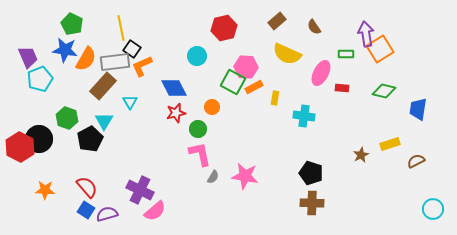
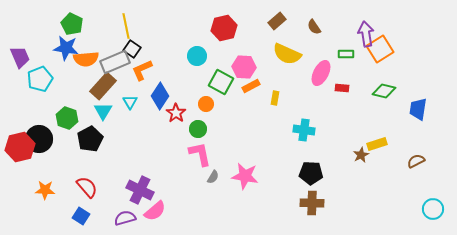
yellow line at (121, 28): moved 5 px right, 2 px up
blue star at (65, 50): moved 1 px right, 2 px up
purple trapezoid at (28, 57): moved 8 px left
orange semicircle at (86, 59): rotated 55 degrees clockwise
gray rectangle at (115, 62): rotated 16 degrees counterclockwise
orange L-shape at (142, 66): moved 4 px down
pink hexagon at (246, 67): moved 2 px left
green square at (233, 82): moved 12 px left
orange rectangle at (254, 87): moved 3 px left, 1 px up
blue diamond at (174, 88): moved 14 px left, 8 px down; rotated 60 degrees clockwise
orange circle at (212, 107): moved 6 px left, 3 px up
red star at (176, 113): rotated 24 degrees counterclockwise
cyan cross at (304, 116): moved 14 px down
cyan triangle at (104, 121): moved 1 px left, 10 px up
yellow rectangle at (390, 144): moved 13 px left
red hexagon at (20, 147): rotated 20 degrees clockwise
black pentagon at (311, 173): rotated 15 degrees counterclockwise
blue square at (86, 210): moved 5 px left, 6 px down
purple semicircle at (107, 214): moved 18 px right, 4 px down
